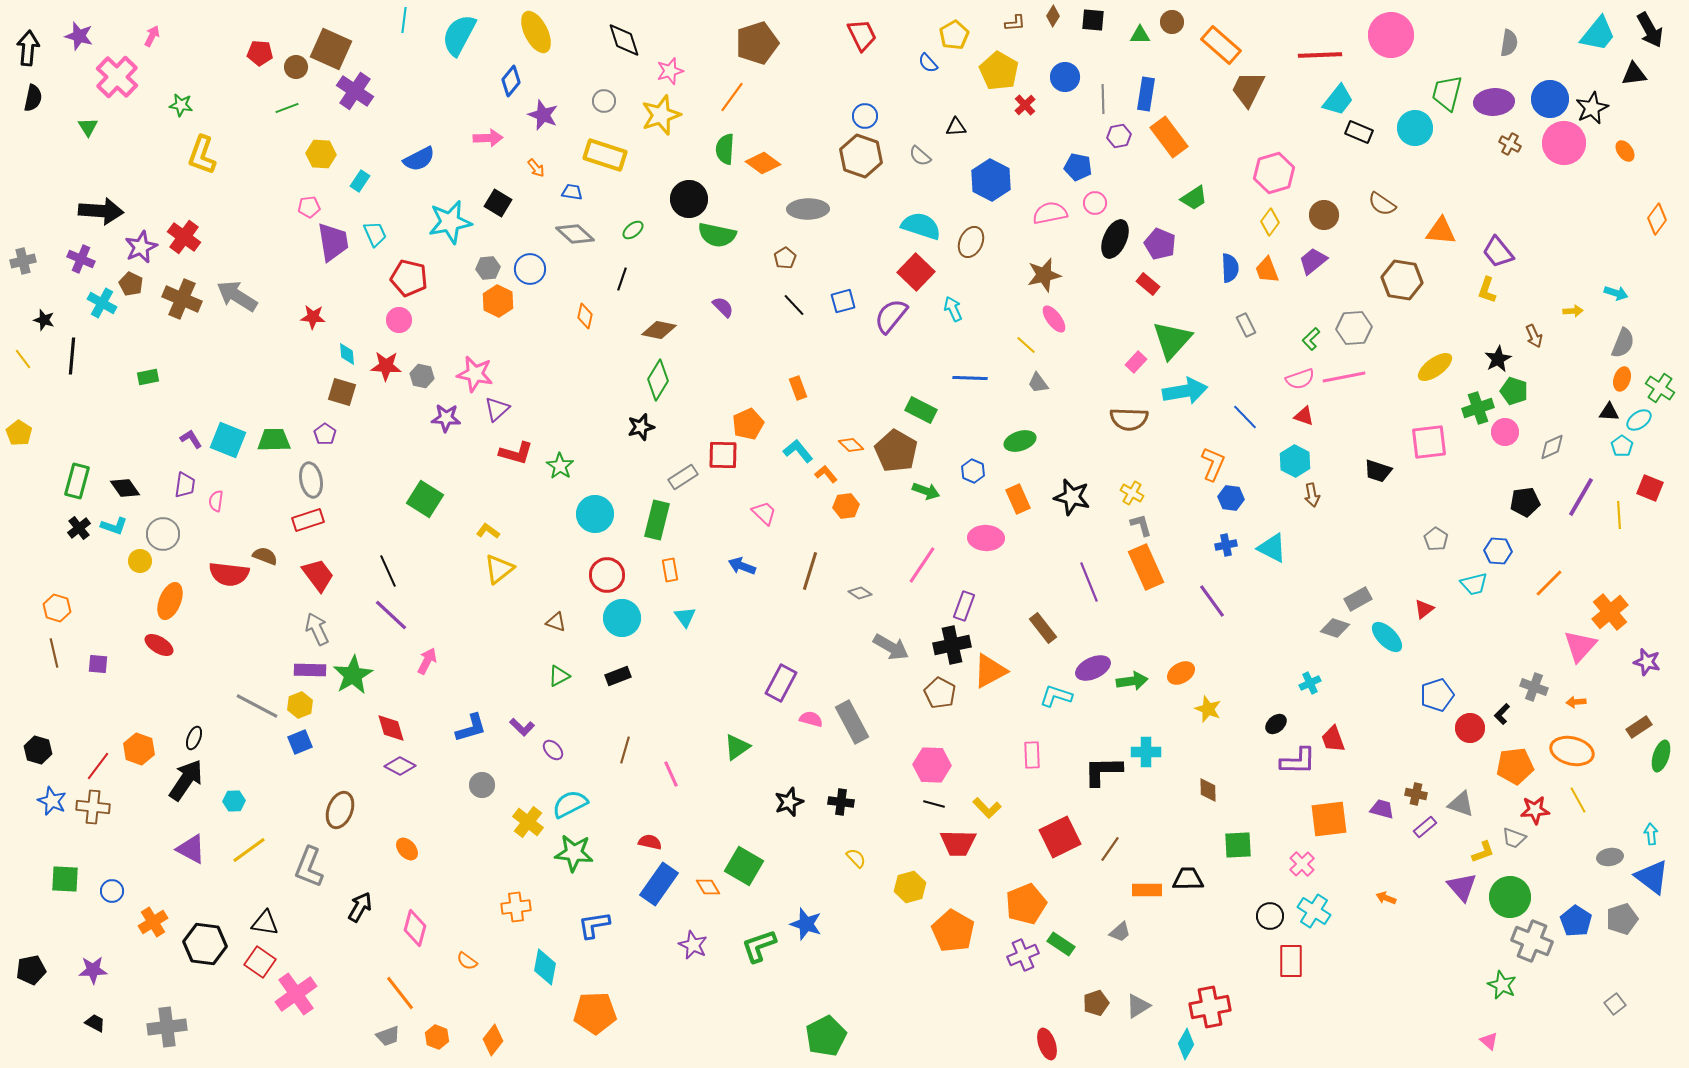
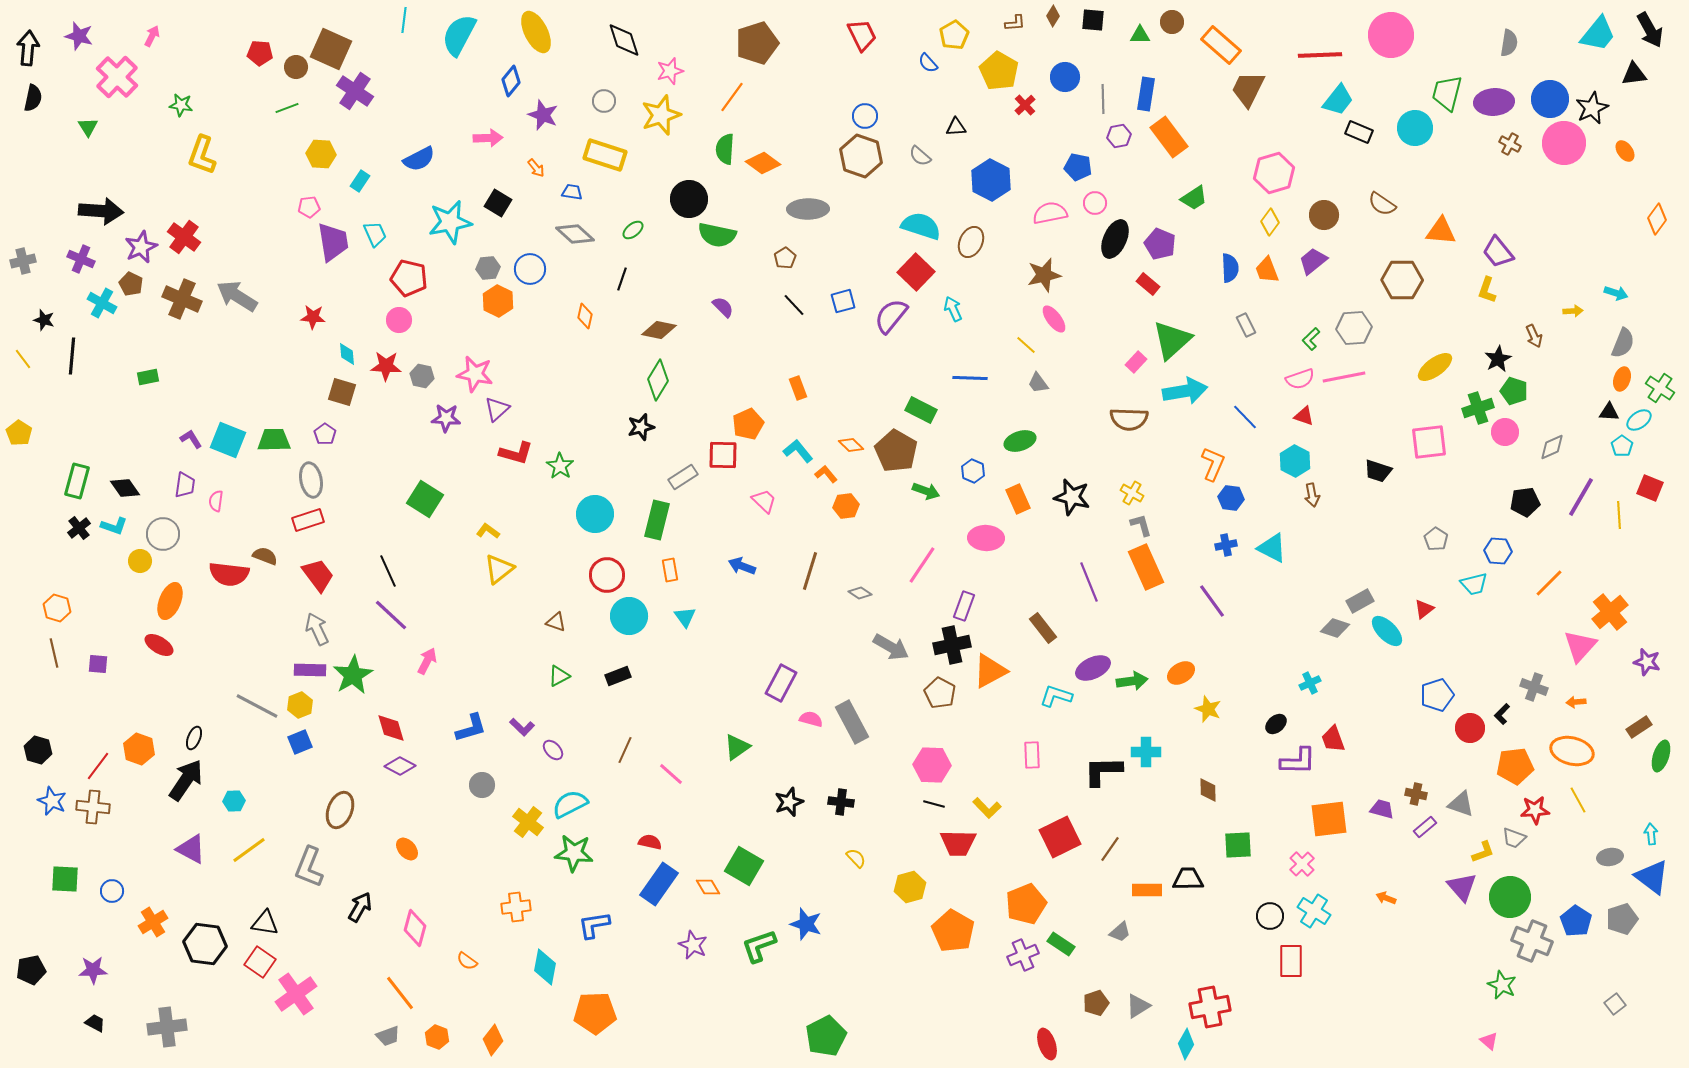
brown hexagon at (1402, 280): rotated 9 degrees counterclockwise
green triangle at (1172, 340): rotated 6 degrees clockwise
pink trapezoid at (764, 513): moved 12 px up
gray rectangle at (1358, 599): moved 2 px right, 2 px down
cyan circle at (622, 618): moved 7 px right, 2 px up
cyan ellipse at (1387, 637): moved 6 px up
brown line at (625, 750): rotated 8 degrees clockwise
pink line at (671, 774): rotated 24 degrees counterclockwise
